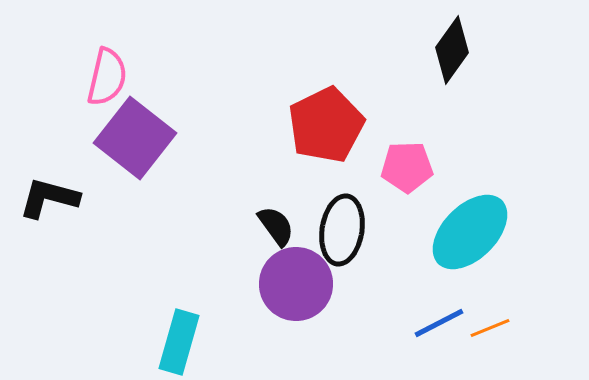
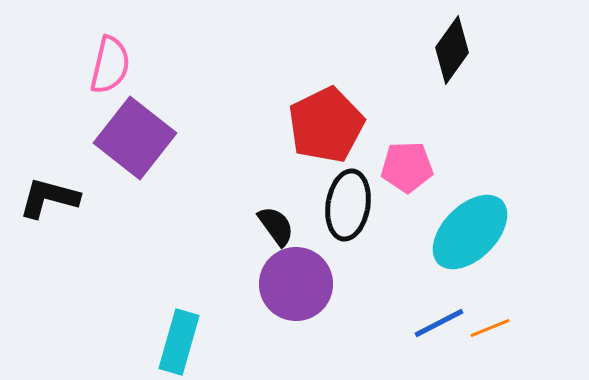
pink semicircle: moved 3 px right, 12 px up
black ellipse: moved 6 px right, 25 px up
